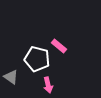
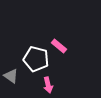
white pentagon: moved 1 px left
gray triangle: moved 1 px up
